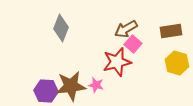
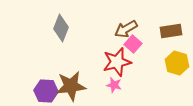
pink star: moved 18 px right
